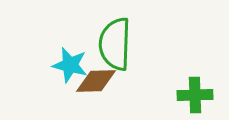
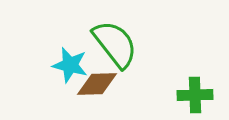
green semicircle: rotated 140 degrees clockwise
brown diamond: moved 1 px right, 3 px down
